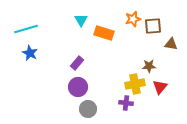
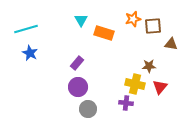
yellow cross: rotated 24 degrees clockwise
